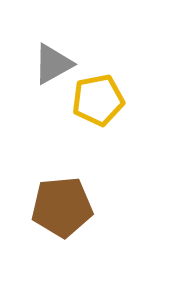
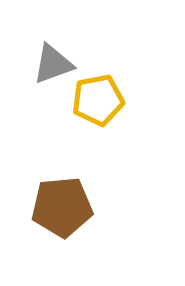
gray triangle: rotated 9 degrees clockwise
